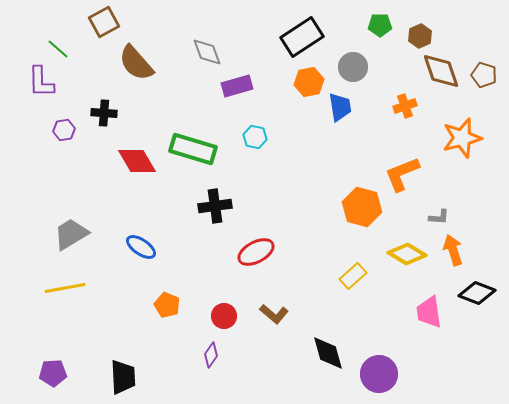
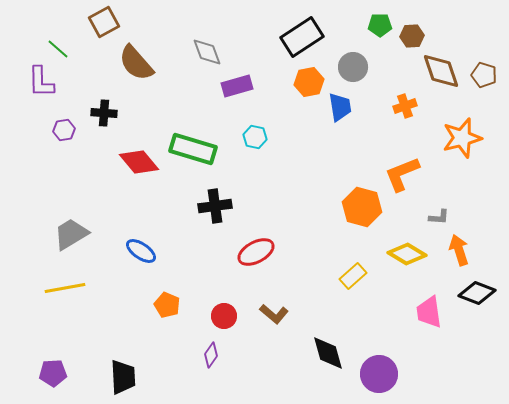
brown hexagon at (420, 36): moved 8 px left; rotated 20 degrees clockwise
red diamond at (137, 161): moved 2 px right, 1 px down; rotated 9 degrees counterclockwise
blue ellipse at (141, 247): moved 4 px down
orange arrow at (453, 250): moved 6 px right
